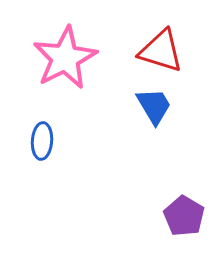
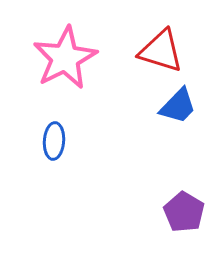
blue trapezoid: moved 24 px right; rotated 75 degrees clockwise
blue ellipse: moved 12 px right
purple pentagon: moved 4 px up
